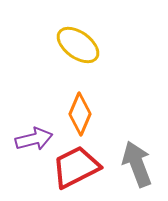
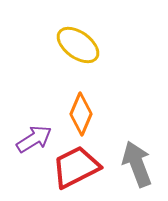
orange diamond: moved 1 px right
purple arrow: rotated 18 degrees counterclockwise
